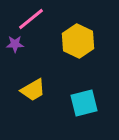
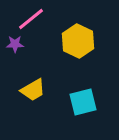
cyan square: moved 1 px left, 1 px up
